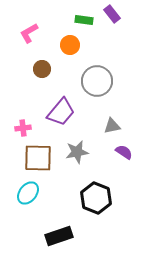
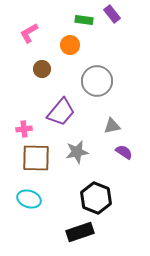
pink cross: moved 1 px right, 1 px down
brown square: moved 2 px left
cyan ellipse: moved 1 px right, 6 px down; rotated 70 degrees clockwise
black rectangle: moved 21 px right, 4 px up
